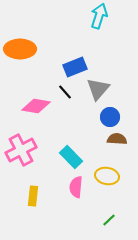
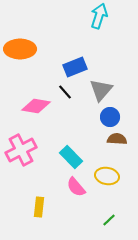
gray triangle: moved 3 px right, 1 px down
pink semicircle: rotated 45 degrees counterclockwise
yellow rectangle: moved 6 px right, 11 px down
